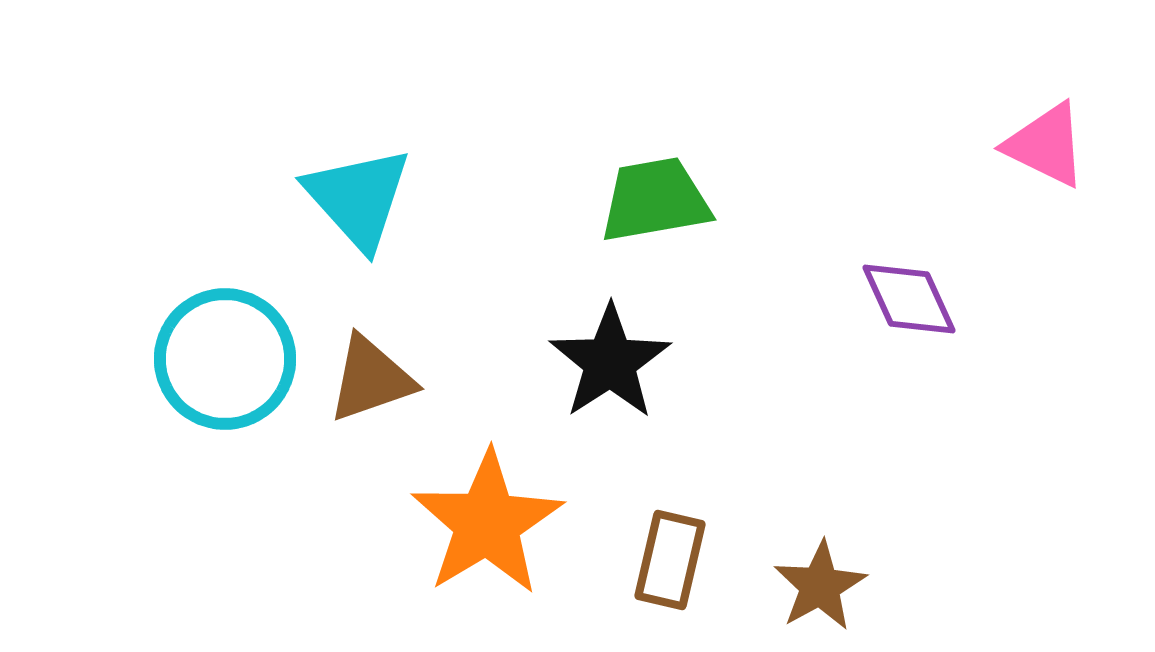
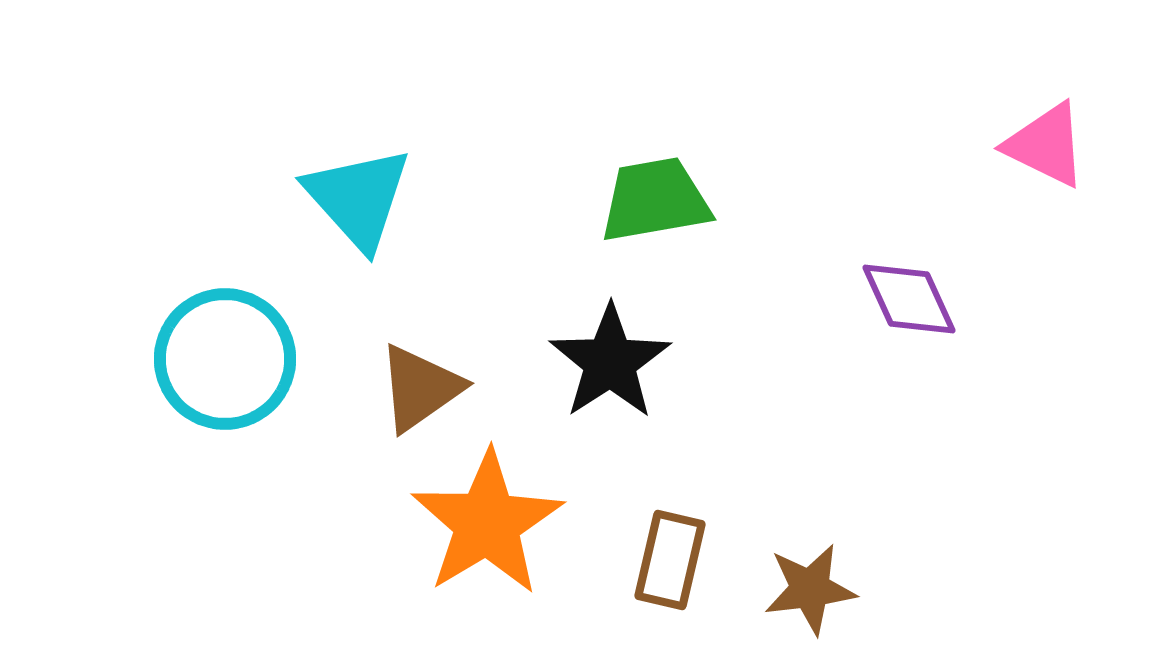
brown triangle: moved 49 px right, 9 px down; rotated 16 degrees counterclockwise
brown star: moved 10 px left, 3 px down; rotated 22 degrees clockwise
